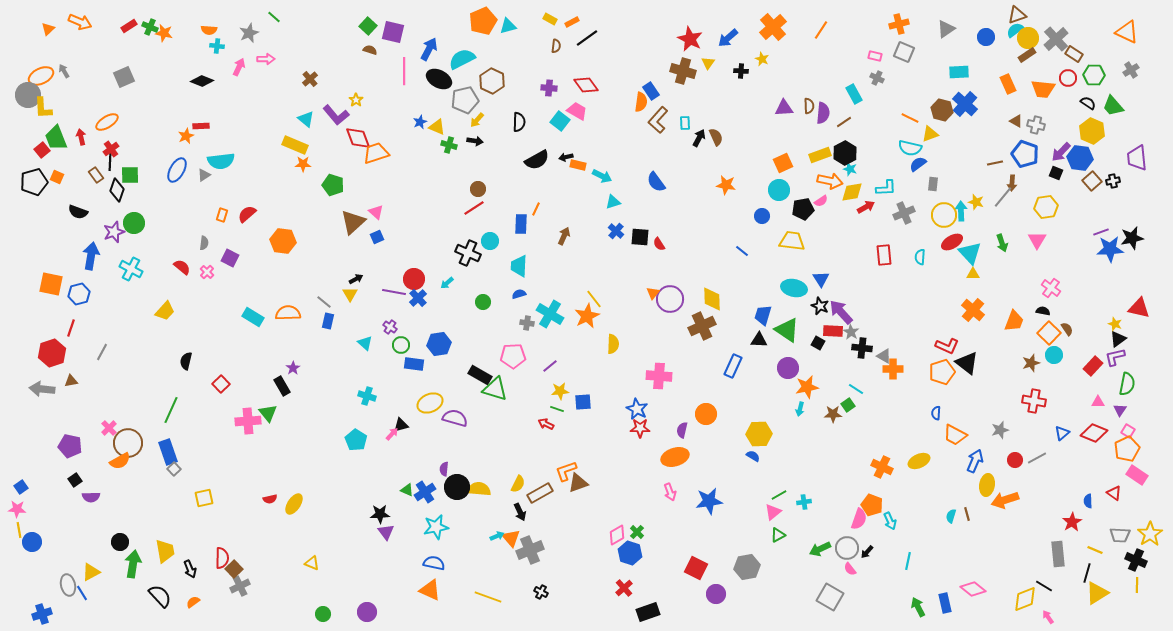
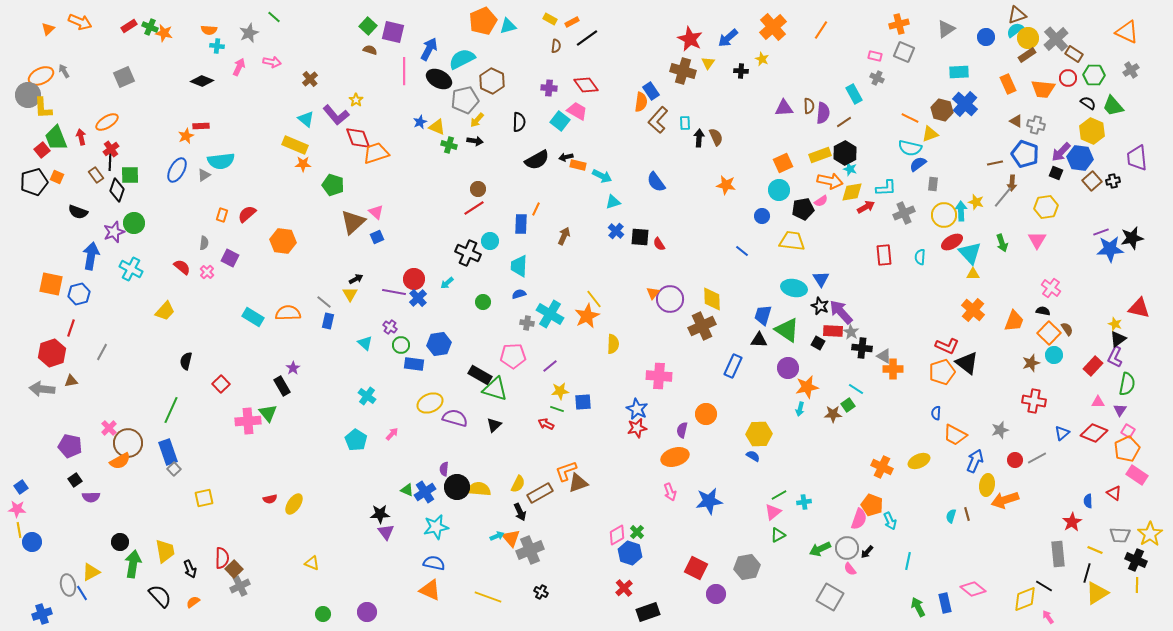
pink arrow at (266, 59): moved 6 px right, 3 px down; rotated 12 degrees clockwise
black arrow at (699, 138): rotated 24 degrees counterclockwise
purple L-shape at (1115, 357): rotated 50 degrees counterclockwise
cyan cross at (367, 396): rotated 18 degrees clockwise
black triangle at (401, 425): moved 93 px right; rotated 28 degrees counterclockwise
red star at (640, 428): moved 3 px left; rotated 12 degrees counterclockwise
